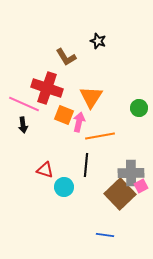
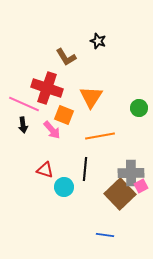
pink arrow: moved 27 px left, 8 px down; rotated 126 degrees clockwise
black line: moved 1 px left, 4 px down
